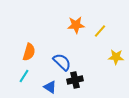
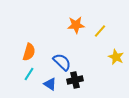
yellow star: rotated 21 degrees clockwise
cyan line: moved 5 px right, 2 px up
blue triangle: moved 3 px up
